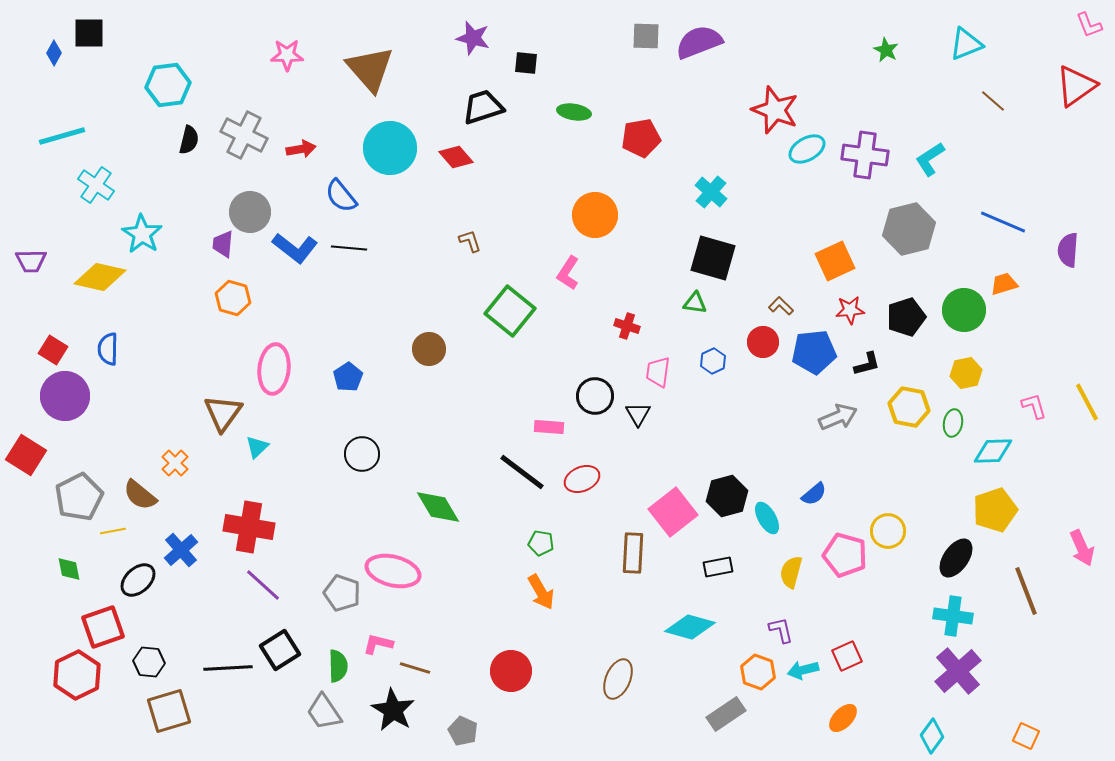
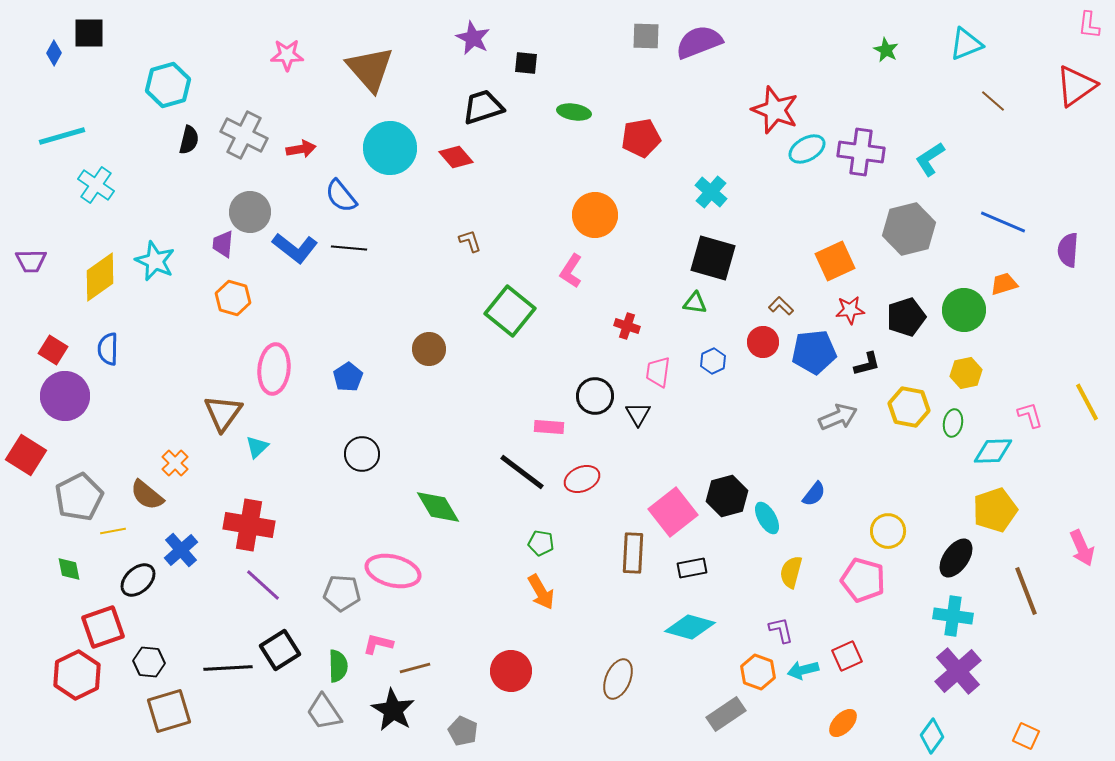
pink L-shape at (1089, 25): rotated 28 degrees clockwise
purple star at (473, 38): rotated 12 degrees clockwise
cyan hexagon at (168, 85): rotated 9 degrees counterclockwise
purple cross at (865, 155): moved 4 px left, 3 px up
cyan star at (142, 234): moved 13 px right, 27 px down; rotated 9 degrees counterclockwise
pink L-shape at (568, 273): moved 3 px right, 2 px up
yellow diamond at (100, 277): rotated 48 degrees counterclockwise
pink L-shape at (1034, 406): moved 4 px left, 9 px down
blue semicircle at (814, 494): rotated 12 degrees counterclockwise
brown semicircle at (140, 495): moved 7 px right
red cross at (249, 527): moved 2 px up
pink pentagon at (845, 555): moved 18 px right, 25 px down
black rectangle at (718, 567): moved 26 px left, 1 px down
gray pentagon at (342, 593): rotated 15 degrees counterclockwise
brown line at (415, 668): rotated 32 degrees counterclockwise
orange ellipse at (843, 718): moved 5 px down
